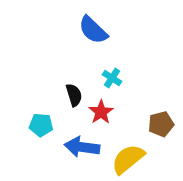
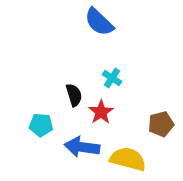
blue semicircle: moved 6 px right, 8 px up
yellow semicircle: rotated 54 degrees clockwise
